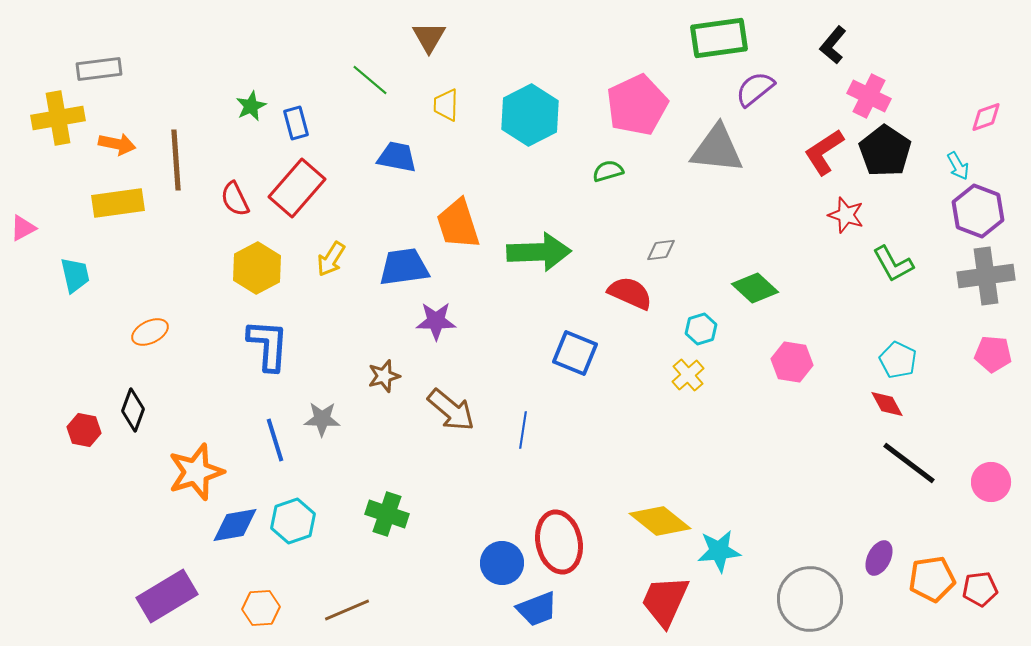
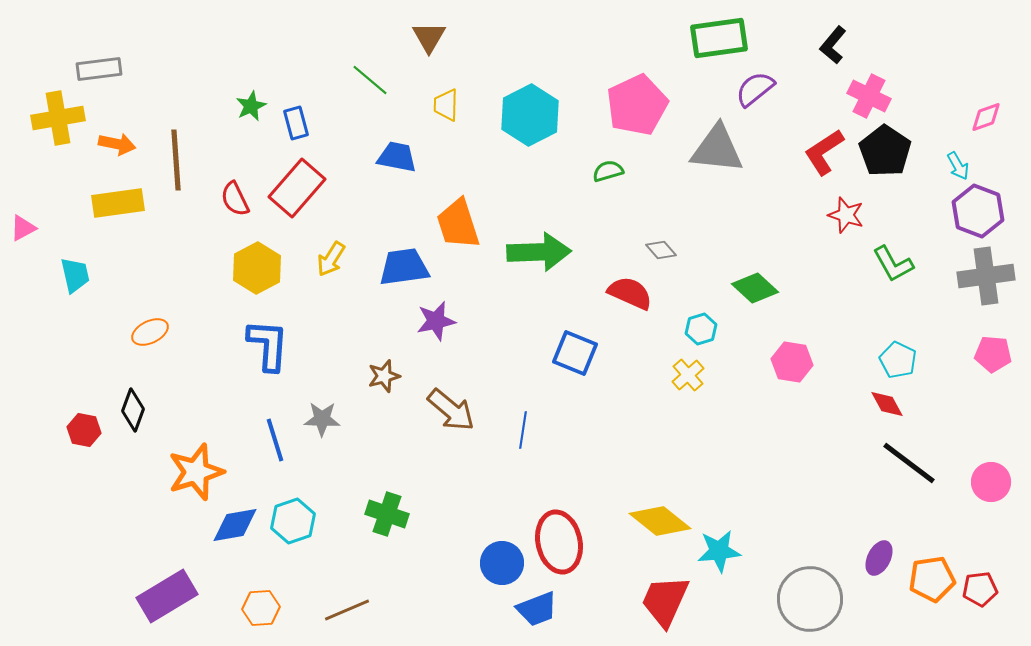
gray diamond at (661, 250): rotated 56 degrees clockwise
purple star at (436, 321): rotated 12 degrees counterclockwise
